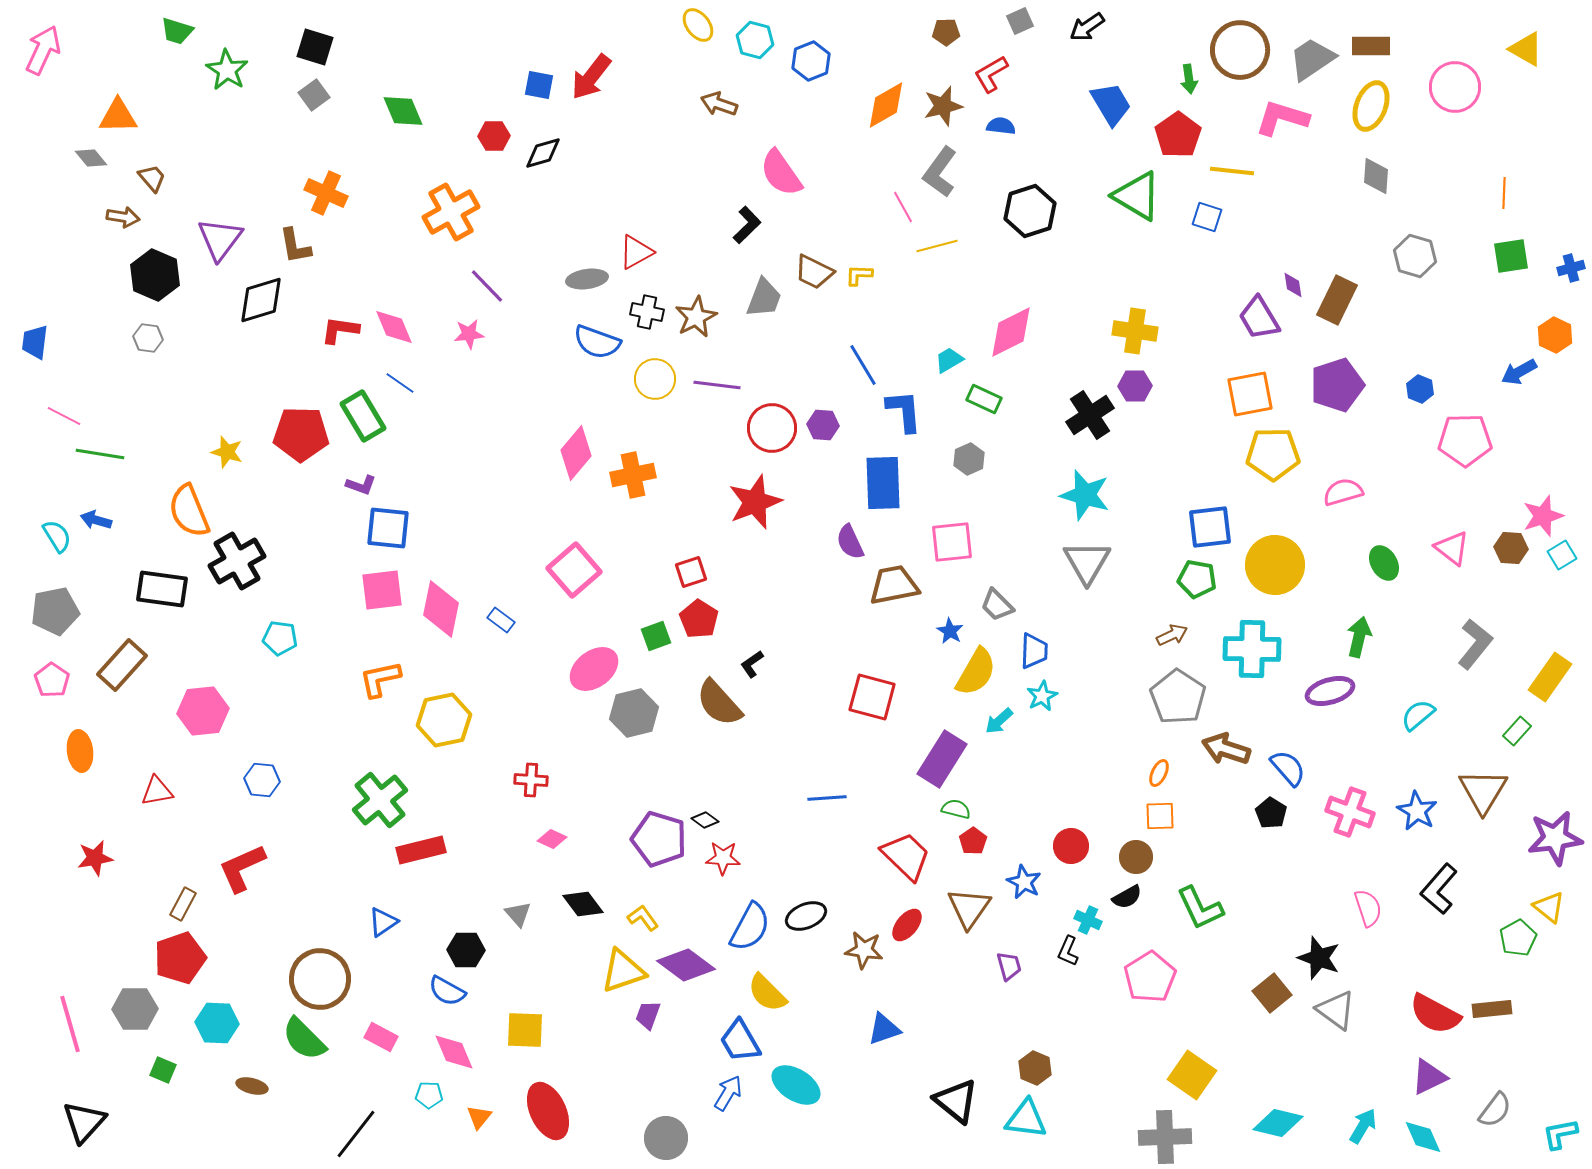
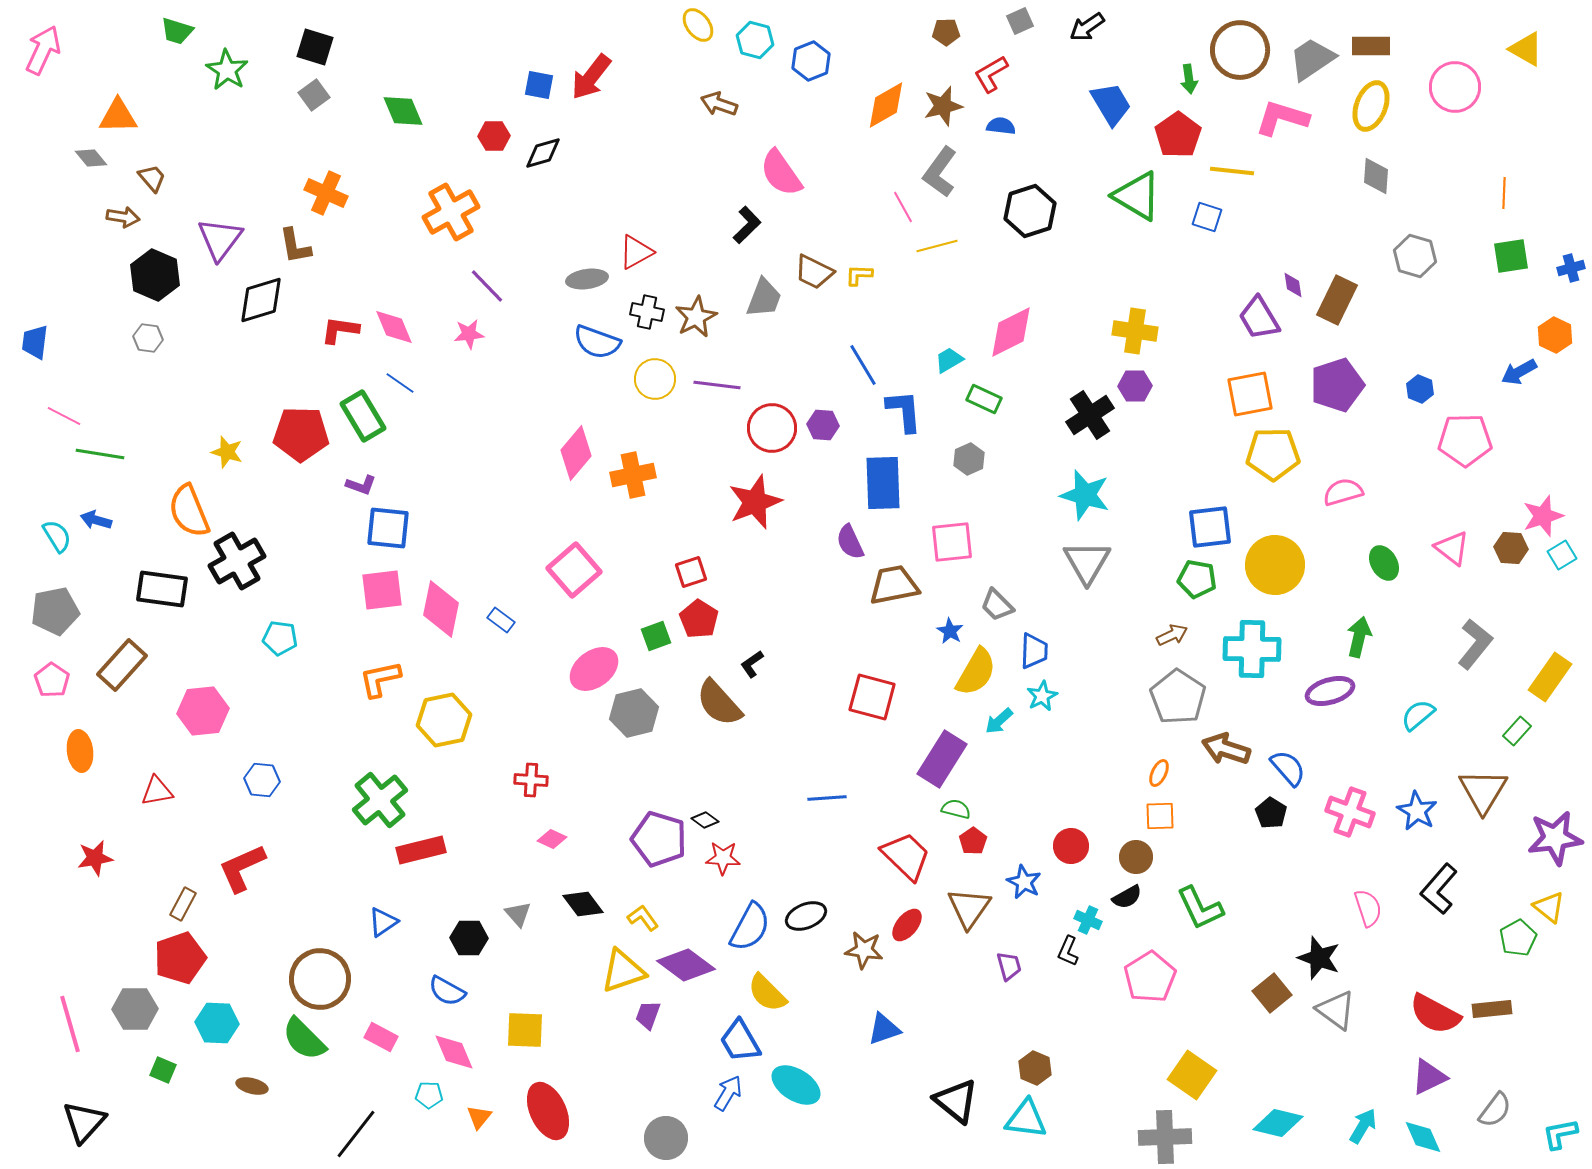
black hexagon at (466, 950): moved 3 px right, 12 px up
